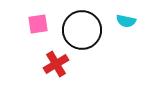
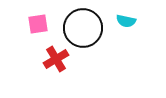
black circle: moved 1 px right, 2 px up
red cross: moved 5 px up
